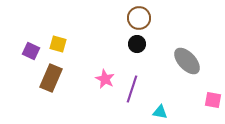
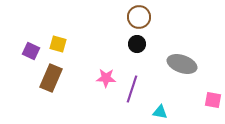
brown circle: moved 1 px up
gray ellipse: moved 5 px left, 3 px down; rotated 28 degrees counterclockwise
pink star: moved 1 px right, 1 px up; rotated 24 degrees counterclockwise
